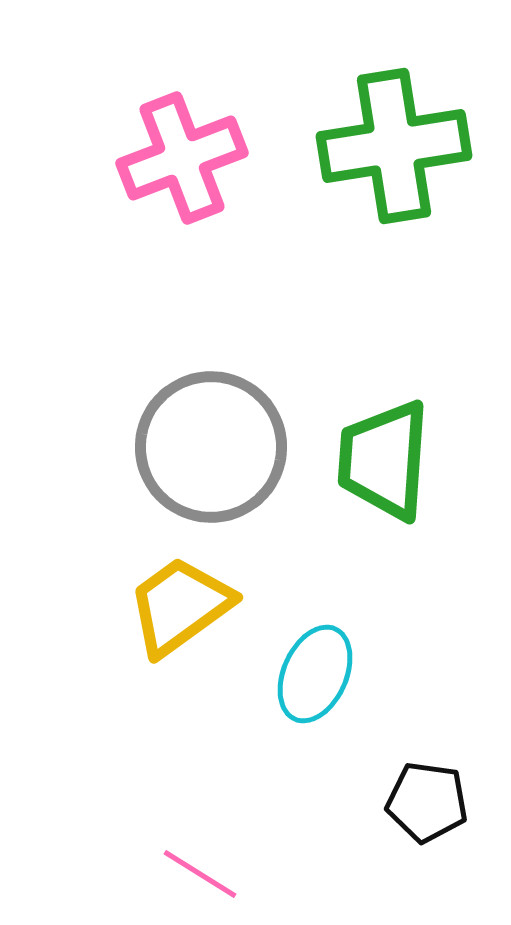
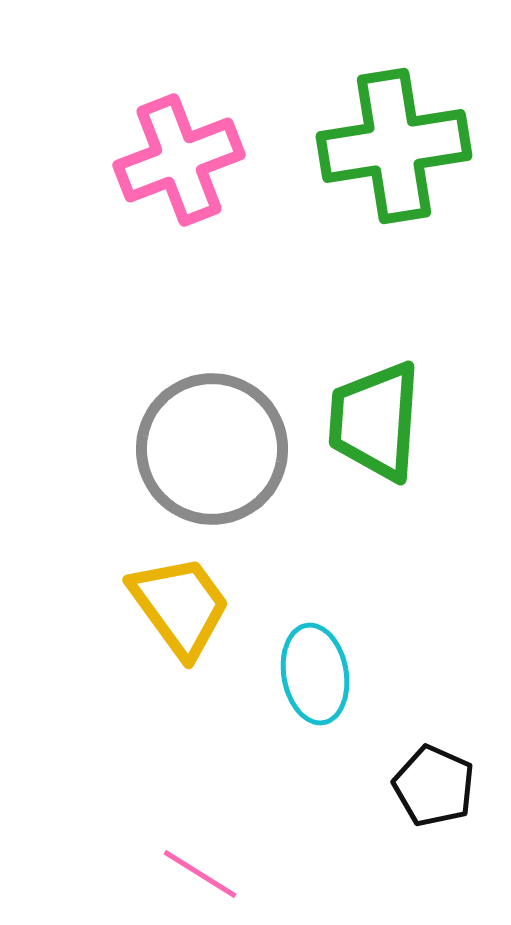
pink cross: moved 3 px left, 2 px down
gray circle: moved 1 px right, 2 px down
green trapezoid: moved 9 px left, 39 px up
yellow trapezoid: rotated 90 degrees clockwise
cyan ellipse: rotated 34 degrees counterclockwise
black pentagon: moved 7 px right, 16 px up; rotated 16 degrees clockwise
